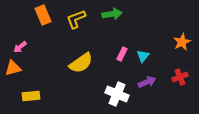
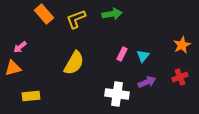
orange rectangle: moved 1 px right, 1 px up; rotated 18 degrees counterclockwise
orange star: moved 3 px down
yellow semicircle: moved 7 px left; rotated 25 degrees counterclockwise
white cross: rotated 15 degrees counterclockwise
